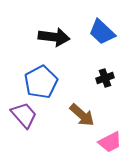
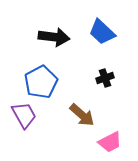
purple trapezoid: rotated 12 degrees clockwise
